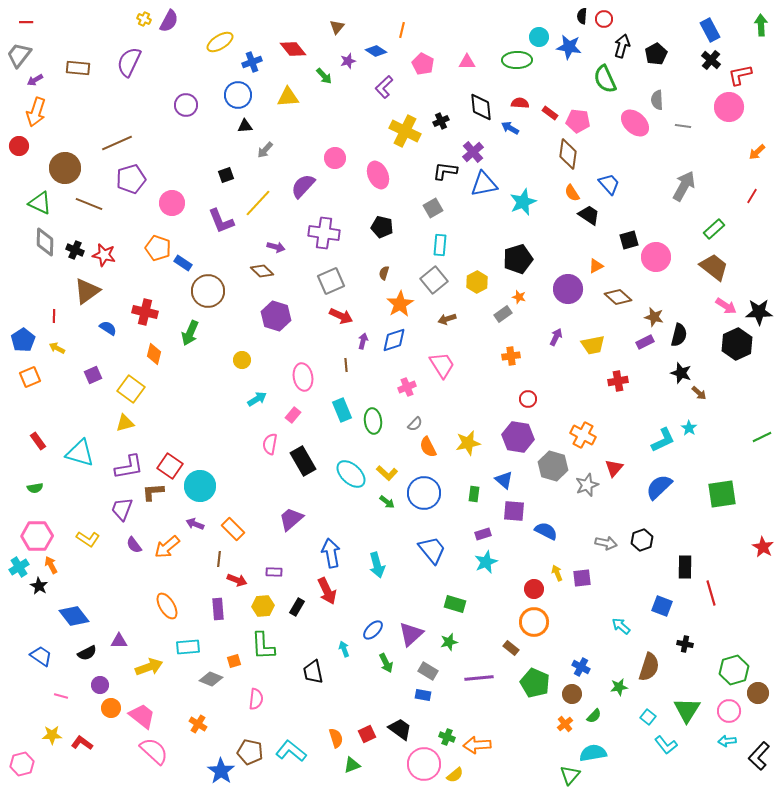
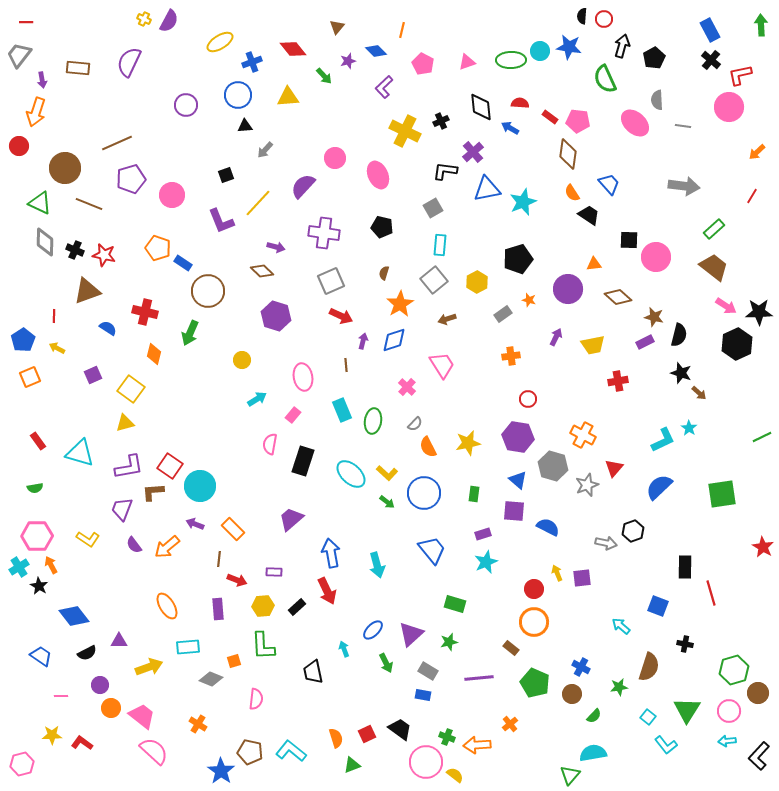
cyan circle at (539, 37): moved 1 px right, 14 px down
blue diamond at (376, 51): rotated 10 degrees clockwise
black pentagon at (656, 54): moved 2 px left, 4 px down
green ellipse at (517, 60): moved 6 px left
pink triangle at (467, 62): rotated 18 degrees counterclockwise
purple arrow at (35, 80): moved 7 px right; rotated 70 degrees counterclockwise
red rectangle at (550, 113): moved 4 px down
blue triangle at (484, 184): moved 3 px right, 5 px down
gray arrow at (684, 186): rotated 68 degrees clockwise
pink circle at (172, 203): moved 8 px up
black square at (629, 240): rotated 18 degrees clockwise
orange triangle at (596, 266): moved 2 px left, 2 px up; rotated 21 degrees clockwise
brown triangle at (87, 291): rotated 16 degrees clockwise
orange star at (519, 297): moved 10 px right, 3 px down
pink cross at (407, 387): rotated 24 degrees counterclockwise
green ellipse at (373, 421): rotated 15 degrees clockwise
black rectangle at (303, 461): rotated 48 degrees clockwise
blue triangle at (504, 480): moved 14 px right
blue semicircle at (546, 531): moved 2 px right, 4 px up
black hexagon at (642, 540): moved 9 px left, 9 px up
blue square at (662, 606): moved 4 px left
black rectangle at (297, 607): rotated 18 degrees clockwise
pink line at (61, 696): rotated 16 degrees counterclockwise
orange cross at (565, 724): moved 55 px left
pink circle at (424, 764): moved 2 px right, 2 px up
yellow semicircle at (455, 775): rotated 102 degrees counterclockwise
